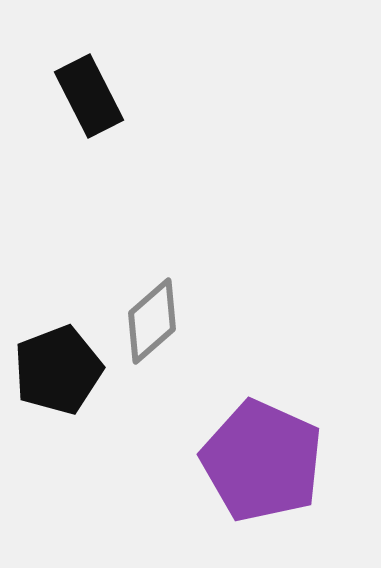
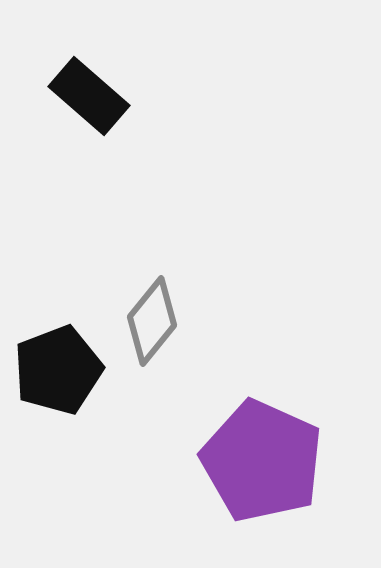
black rectangle: rotated 22 degrees counterclockwise
gray diamond: rotated 10 degrees counterclockwise
